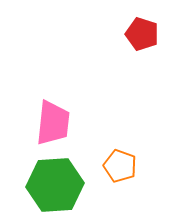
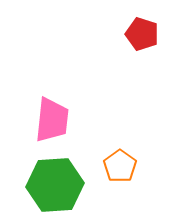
pink trapezoid: moved 1 px left, 3 px up
orange pentagon: rotated 16 degrees clockwise
